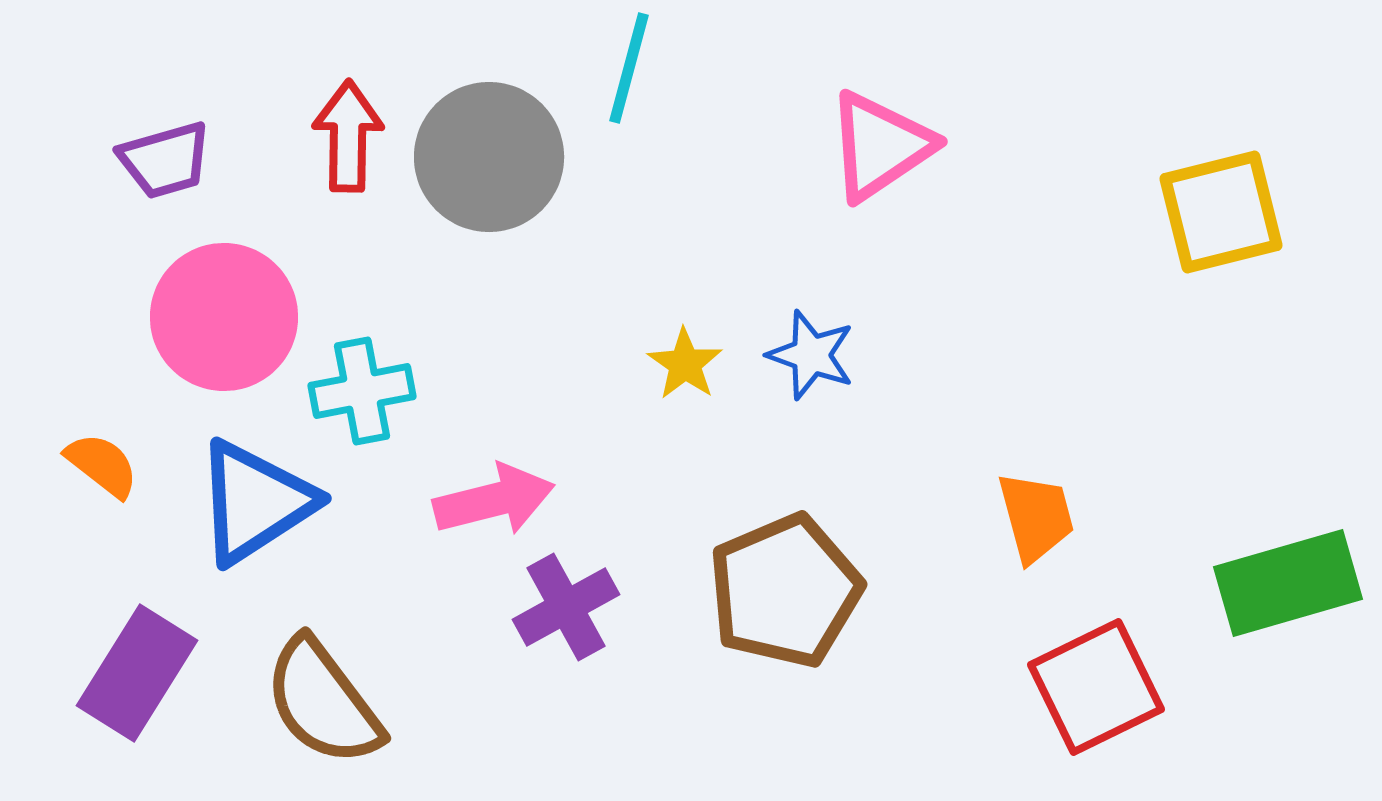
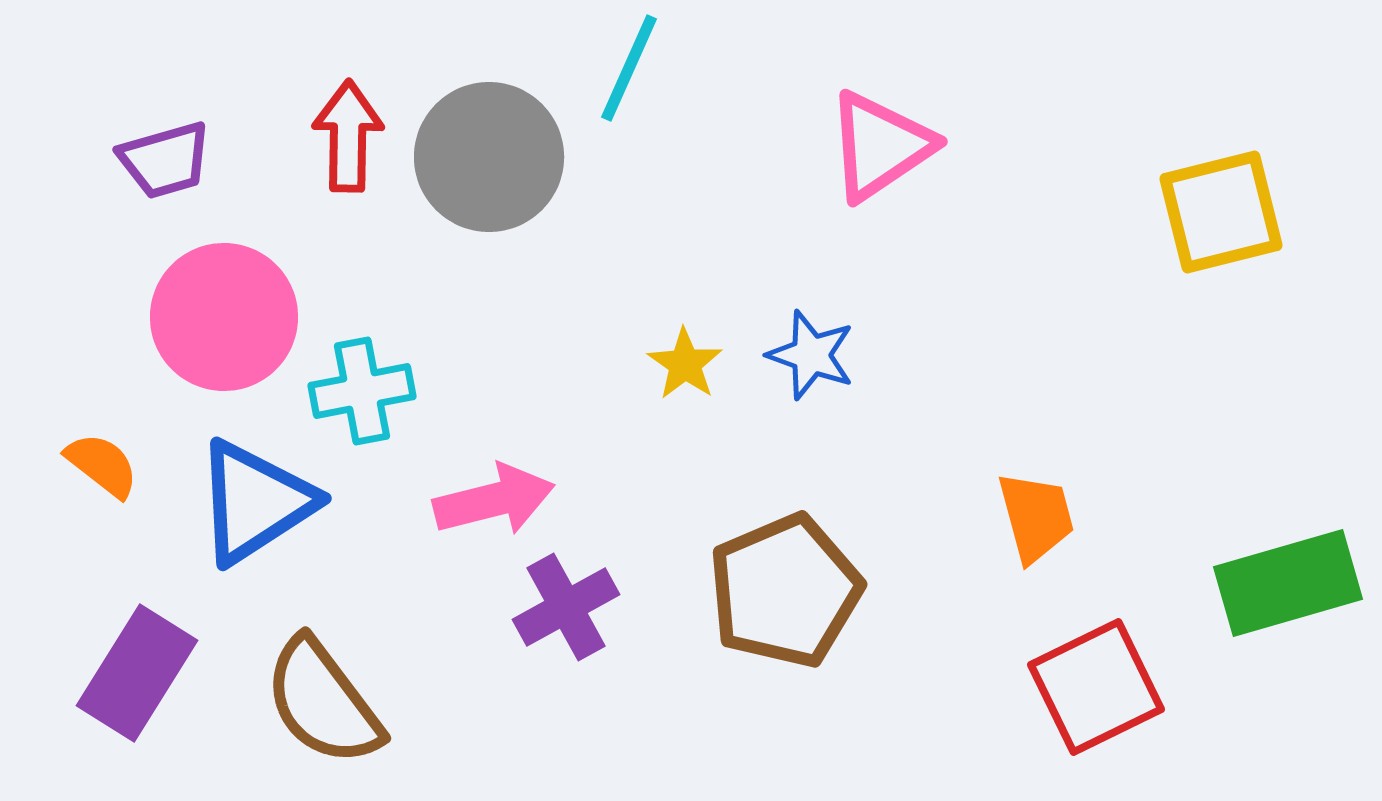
cyan line: rotated 9 degrees clockwise
